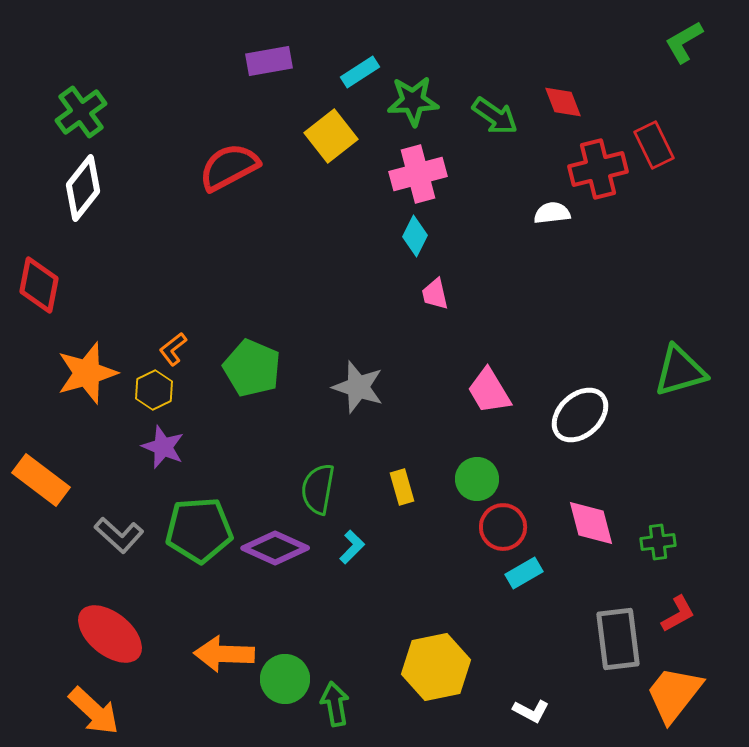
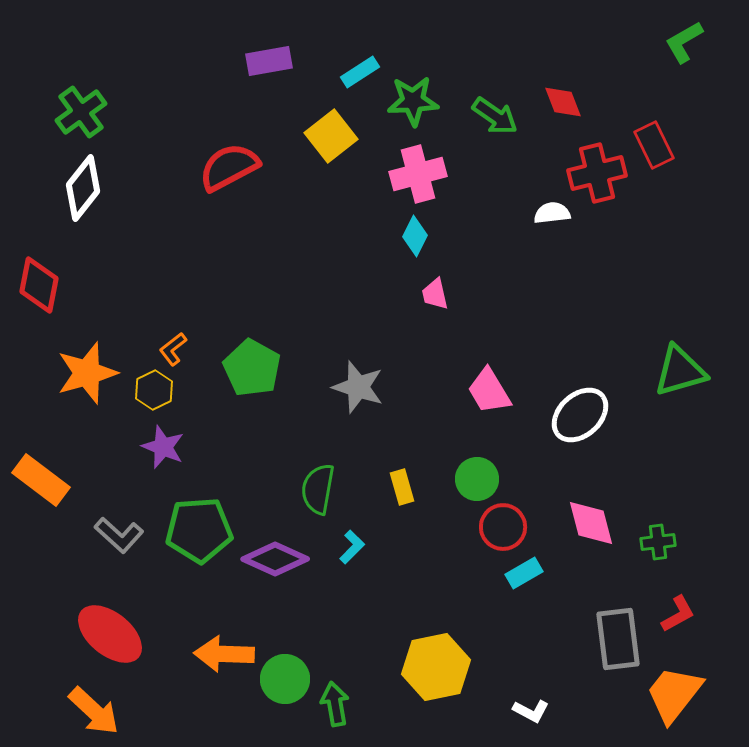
red cross at (598, 169): moved 1 px left, 4 px down
green pentagon at (252, 368): rotated 6 degrees clockwise
purple diamond at (275, 548): moved 11 px down
